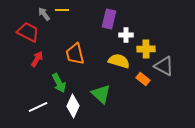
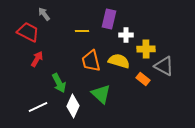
yellow line: moved 20 px right, 21 px down
orange trapezoid: moved 16 px right, 7 px down
